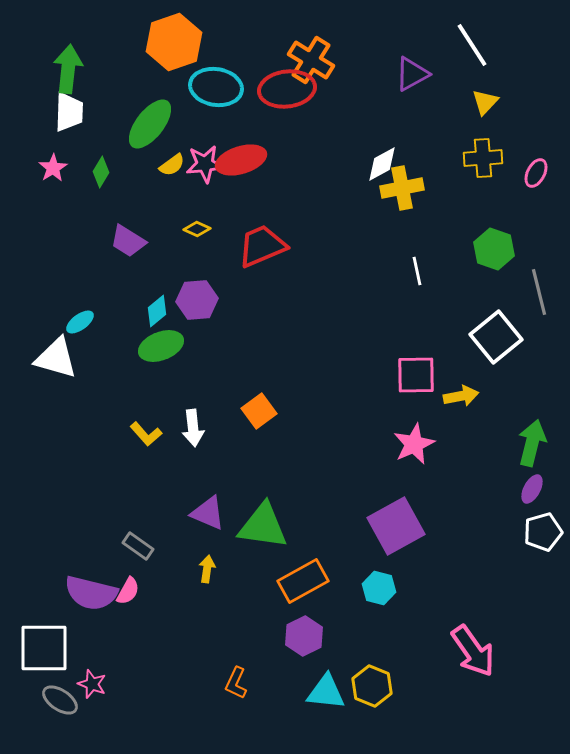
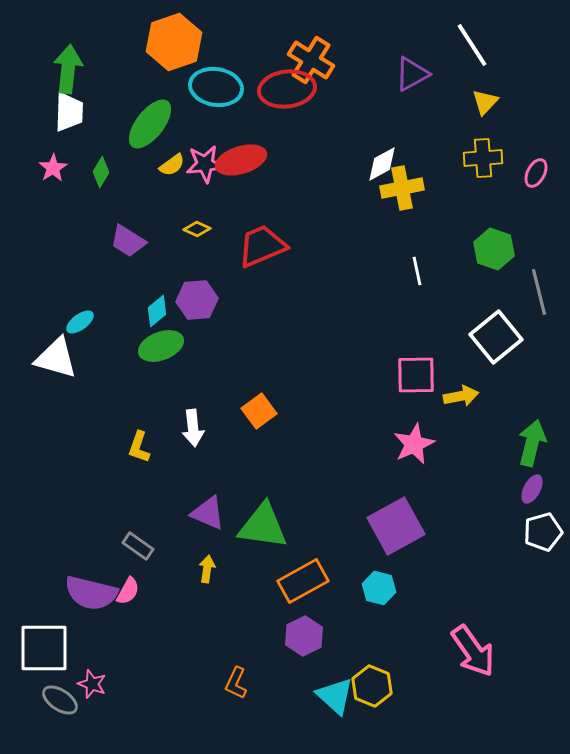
yellow L-shape at (146, 434): moved 7 px left, 13 px down; rotated 60 degrees clockwise
cyan triangle at (326, 692): moved 9 px right, 4 px down; rotated 36 degrees clockwise
